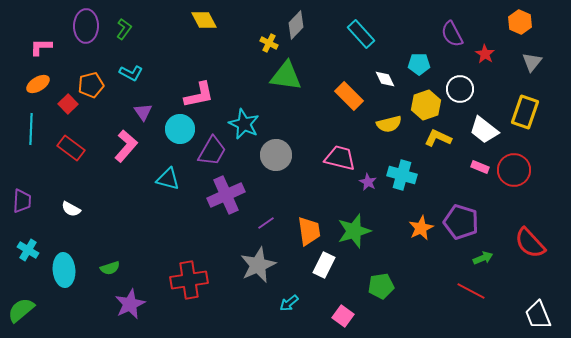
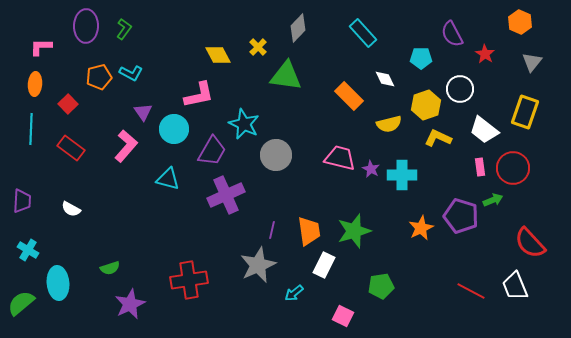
yellow diamond at (204, 20): moved 14 px right, 35 px down
gray diamond at (296, 25): moved 2 px right, 3 px down
cyan rectangle at (361, 34): moved 2 px right, 1 px up
yellow cross at (269, 43): moved 11 px left, 4 px down; rotated 18 degrees clockwise
cyan pentagon at (419, 64): moved 2 px right, 6 px up
orange ellipse at (38, 84): moved 3 px left; rotated 55 degrees counterclockwise
orange pentagon at (91, 85): moved 8 px right, 8 px up
cyan circle at (180, 129): moved 6 px left
pink rectangle at (480, 167): rotated 60 degrees clockwise
red circle at (514, 170): moved 1 px left, 2 px up
cyan cross at (402, 175): rotated 16 degrees counterclockwise
purple star at (368, 182): moved 3 px right, 13 px up
purple pentagon at (461, 222): moved 6 px up
purple line at (266, 223): moved 6 px right, 7 px down; rotated 42 degrees counterclockwise
green arrow at (483, 258): moved 10 px right, 58 px up
cyan ellipse at (64, 270): moved 6 px left, 13 px down
cyan arrow at (289, 303): moved 5 px right, 10 px up
green semicircle at (21, 310): moved 7 px up
white trapezoid at (538, 315): moved 23 px left, 29 px up
pink square at (343, 316): rotated 10 degrees counterclockwise
